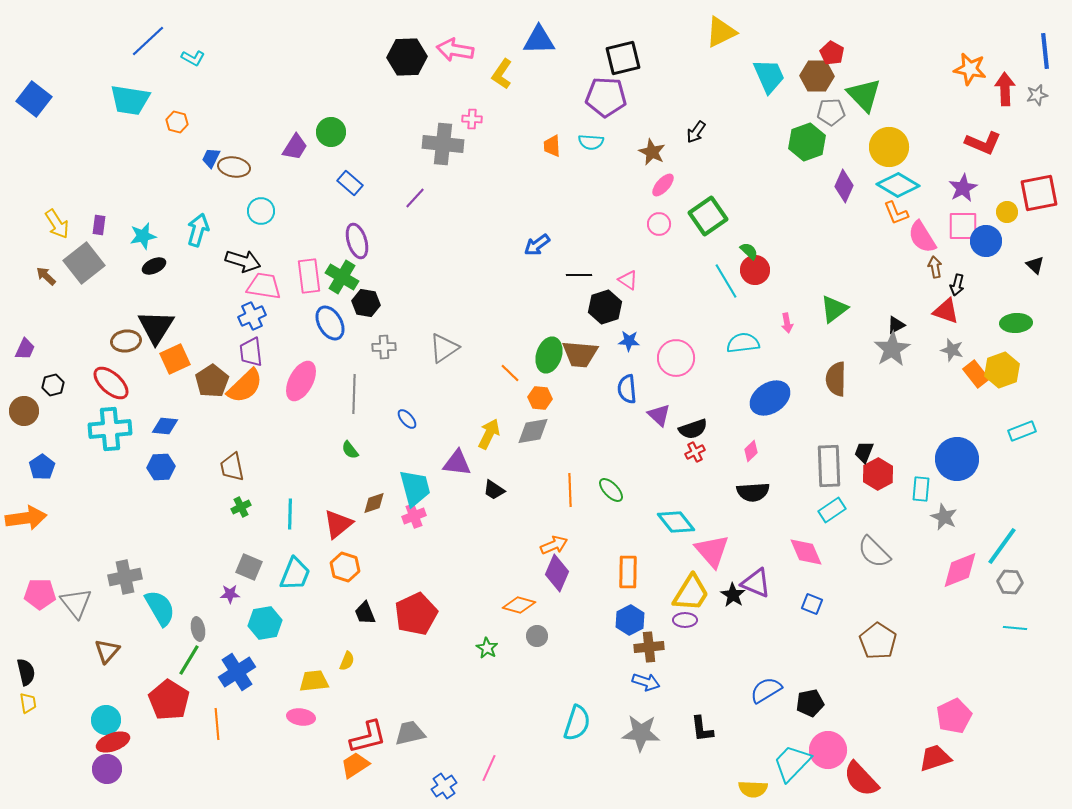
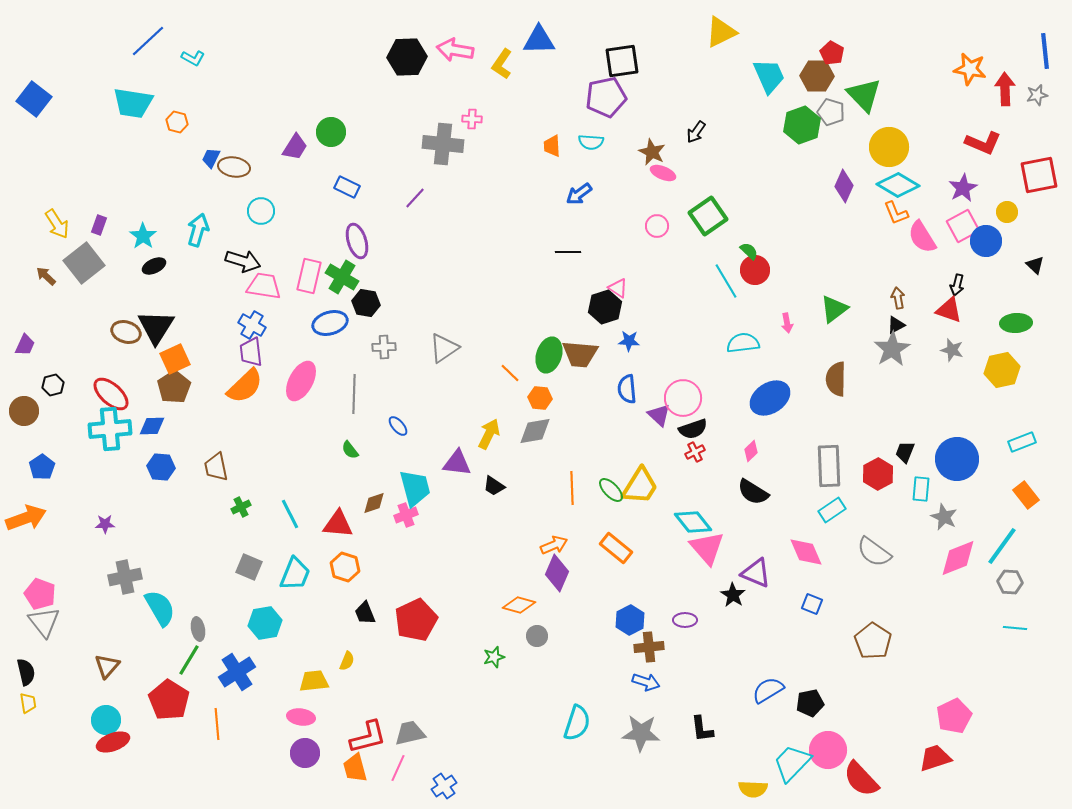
black square at (623, 58): moved 1 px left, 3 px down; rotated 6 degrees clockwise
yellow L-shape at (502, 74): moved 10 px up
purple pentagon at (606, 97): rotated 15 degrees counterclockwise
cyan trapezoid at (130, 100): moved 3 px right, 3 px down
gray pentagon at (831, 112): rotated 20 degrees clockwise
green hexagon at (807, 142): moved 5 px left, 17 px up
blue rectangle at (350, 183): moved 3 px left, 4 px down; rotated 15 degrees counterclockwise
pink ellipse at (663, 185): moved 12 px up; rotated 70 degrees clockwise
red square at (1039, 193): moved 18 px up
pink circle at (659, 224): moved 2 px left, 2 px down
purple rectangle at (99, 225): rotated 12 degrees clockwise
pink square at (963, 226): rotated 28 degrees counterclockwise
cyan star at (143, 236): rotated 24 degrees counterclockwise
blue arrow at (537, 245): moved 42 px right, 51 px up
brown arrow at (935, 267): moved 37 px left, 31 px down
black line at (579, 275): moved 11 px left, 23 px up
pink rectangle at (309, 276): rotated 20 degrees clockwise
pink triangle at (628, 280): moved 10 px left, 8 px down
red triangle at (946, 311): moved 3 px right, 1 px up
blue cross at (252, 316): moved 9 px down; rotated 36 degrees counterclockwise
blue ellipse at (330, 323): rotated 76 degrees counterclockwise
brown ellipse at (126, 341): moved 9 px up; rotated 24 degrees clockwise
purple trapezoid at (25, 349): moved 4 px up
pink circle at (676, 358): moved 7 px right, 40 px down
yellow hexagon at (1002, 370): rotated 8 degrees clockwise
orange rectangle at (976, 374): moved 50 px right, 121 px down
brown pentagon at (212, 381): moved 38 px left, 6 px down
red ellipse at (111, 383): moved 11 px down
blue ellipse at (407, 419): moved 9 px left, 7 px down
blue diamond at (165, 426): moved 13 px left; rotated 8 degrees counterclockwise
gray diamond at (533, 431): moved 2 px right
cyan rectangle at (1022, 431): moved 11 px down
black trapezoid at (864, 452): moved 41 px right
blue hexagon at (161, 467): rotated 8 degrees clockwise
brown trapezoid at (232, 467): moved 16 px left
black trapezoid at (494, 490): moved 4 px up
orange line at (570, 490): moved 2 px right, 2 px up
black semicircle at (753, 492): rotated 36 degrees clockwise
cyan line at (290, 514): rotated 28 degrees counterclockwise
pink cross at (414, 516): moved 8 px left, 1 px up
orange arrow at (26, 518): rotated 12 degrees counterclockwise
cyan diamond at (676, 522): moved 17 px right
red triangle at (338, 524): rotated 44 degrees clockwise
pink triangle at (712, 551): moved 5 px left, 3 px up
gray semicircle at (874, 552): rotated 9 degrees counterclockwise
pink diamond at (960, 570): moved 2 px left, 12 px up
orange rectangle at (628, 572): moved 12 px left, 24 px up; rotated 52 degrees counterclockwise
purple triangle at (756, 583): moved 10 px up
yellow trapezoid at (691, 593): moved 51 px left, 107 px up
pink pentagon at (40, 594): rotated 20 degrees clockwise
purple star at (230, 594): moved 125 px left, 70 px up
gray triangle at (76, 603): moved 32 px left, 19 px down
red pentagon at (416, 614): moved 6 px down
brown pentagon at (878, 641): moved 5 px left
green star at (487, 648): moved 7 px right, 9 px down; rotated 25 degrees clockwise
brown triangle at (107, 651): moved 15 px down
blue semicircle at (766, 690): moved 2 px right
orange trapezoid at (355, 765): moved 3 px down; rotated 72 degrees counterclockwise
pink line at (489, 768): moved 91 px left
purple circle at (107, 769): moved 198 px right, 16 px up
